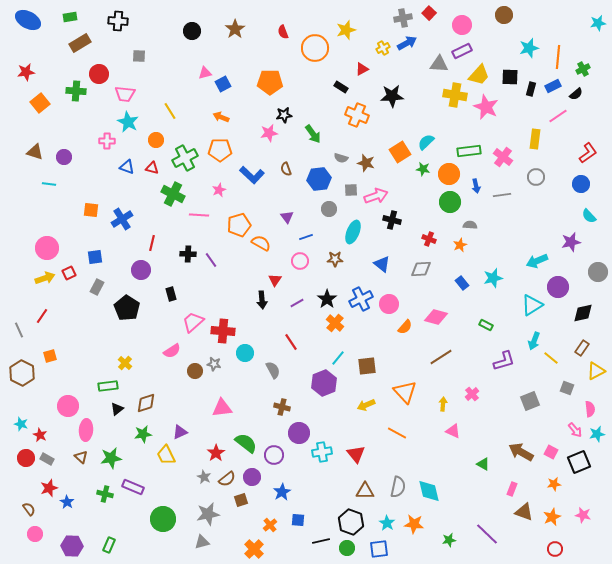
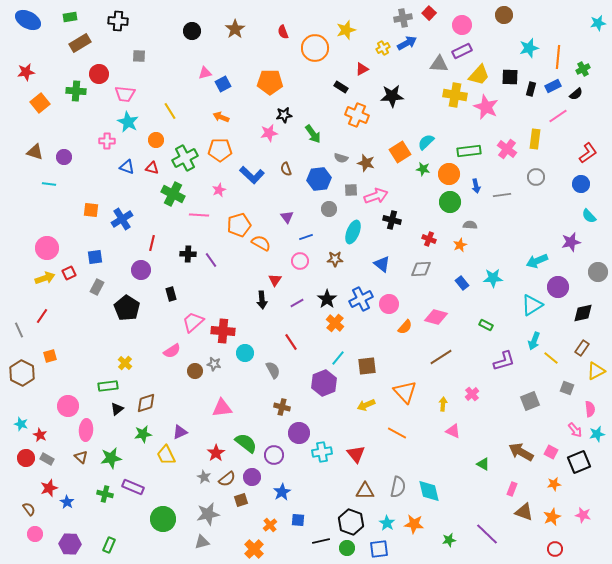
pink cross at (503, 157): moved 4 px right, 8 px up
cyan star at (493, 278): rotated 12 degrees clockwise
purple hexagon at (72, 546): moved 2 px left, 2 px up
